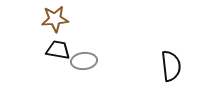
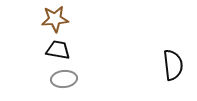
gray ellipse: moved 20 px left, 18 px down
black semicircle: moved 2 px right, 1 px up
